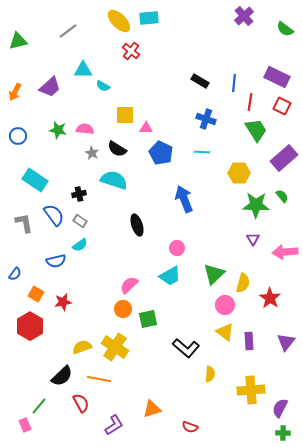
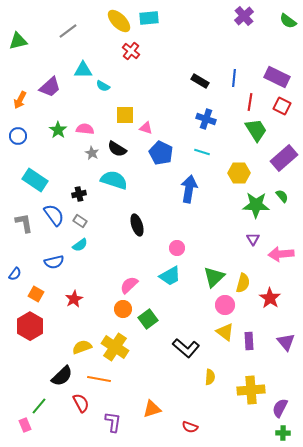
green semicircle at (285, 29): moved 3 px right, 8 px up
blue line at (234, 83): moved 5 px up
orange arrow at (15, 92): moved 5 px right, 8 px down
pink triangle at (146, 128): rotated 16 degrees clockwise
green star at (58, 130): rotated 24 degrees clockwise
cyan line at (202, 152): rotated 14 degrees clockwise
blue arrow at (184, 199): moved 5 px right, 10 px up; rotated 32 degrees clockwise
pink arrow at (285, 252): moved 4 px left, 2 px down
blue semicircle at (56, 261): moved 2 px left, 1 px down
green triangle at (214, 274): moved 3 px down
red star at (63, 302): moved 11 px right, 3 px up; rotated 18 degrees counterclockwise
green square at (148, 319): rotated 24 degrees counterclockwise
purple triangle at (286, 342): rotated 18 degrees counterclockwise
yellow semicircle at (210, 374): moved 3 px down
purple L-shape at (114, 425): moved 1 px left, 3 px up; rotated 50 degrees counterclockwise
